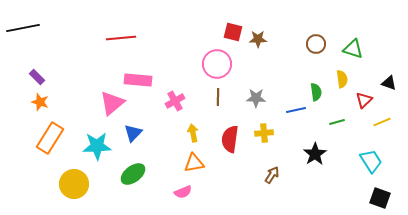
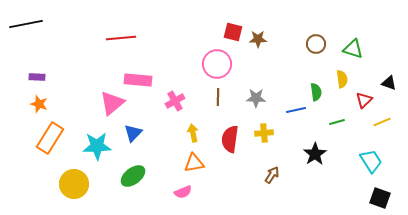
black line: moved 3 px right, 4 px up
purple rectangle: rotated 42 degrees counterclockwise
orange star: moved 1 px left, 2 px down
green ellipse: moved 2 px down
